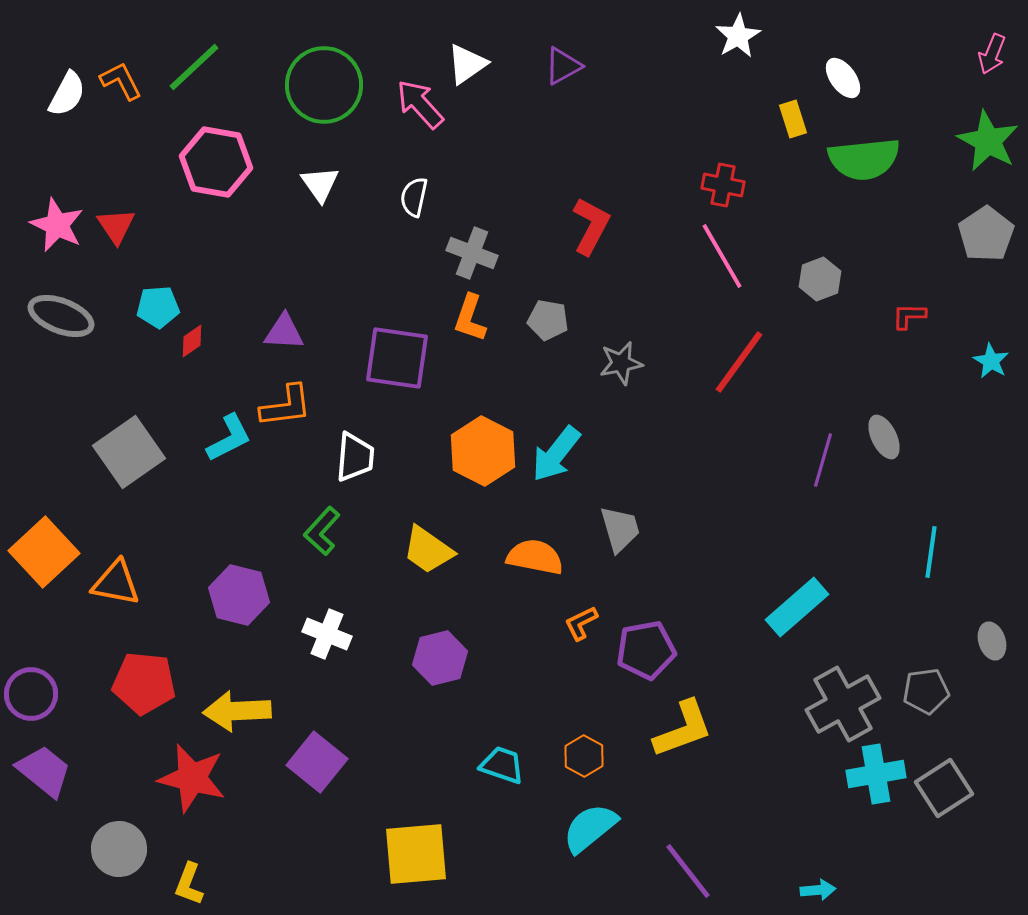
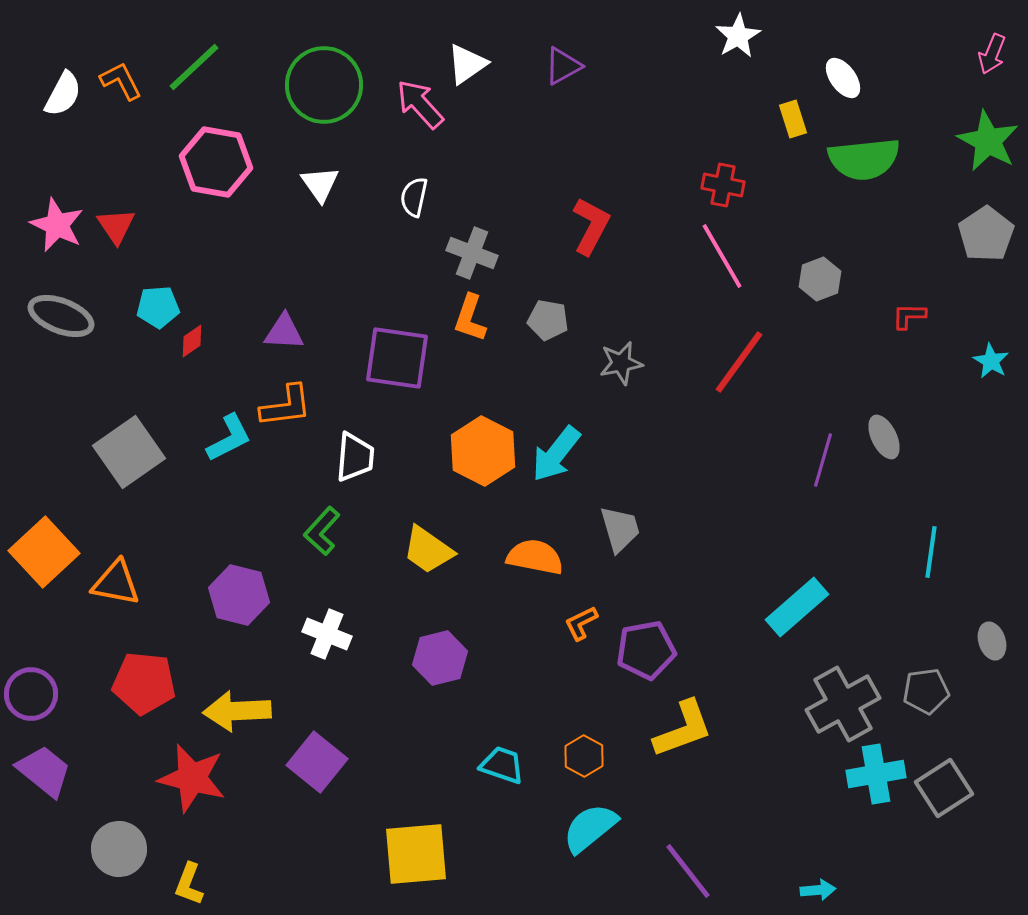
white semicircle at (67, 94): moved 4 px left
